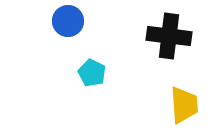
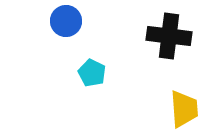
blue circle: moved 2 px left
yellow trapezoid: moved 4 px down
